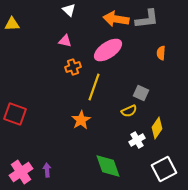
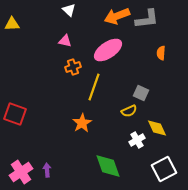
orange arrow: moved 1 px right, 3 px up; rotated 30 degrees counterclockwise
orange star: moved 1 px right, 3 px down
yellow diamond: rotated 60 degrees counterclockwise
